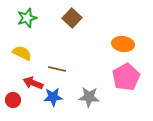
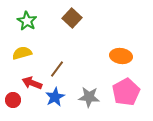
green star: moved 3 px down; rotated 24 degrees counterclockwise
orange ellipse: moved 2 px left, 12 px down
yellow semicircle: rotated 42 degrees counterclockwise
brown line: rotated 66 degrees counterclockwise
pink pentagon: moved 15 px down
red arrow: moved 1 px left
blue star: moved 2 px right; rotated 24 degrees counterclockwise
